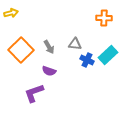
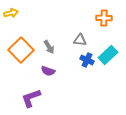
gray triangle: moved 5 px right, 4 px up
purple semicircle: moved 1 px left
purple L-shape: moved 3 px left, 5 px down
